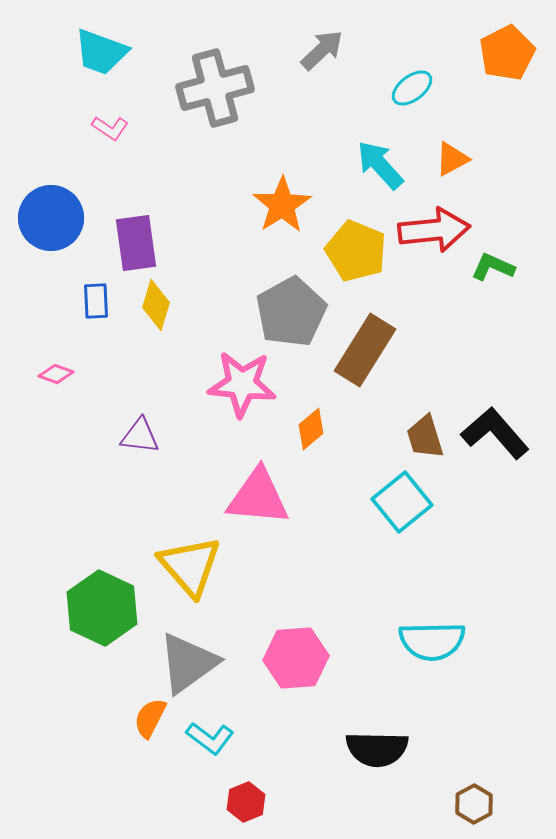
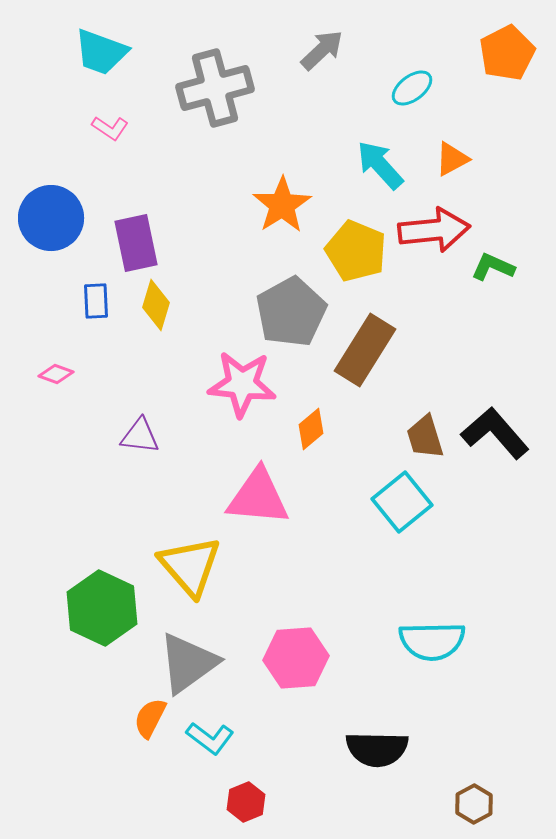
purple rectangle: rotated 4 degrees counterclockwise
